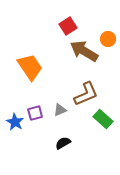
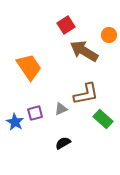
red square: moved 2 px left, 1 px up
orange circle: moved 1 px right, 4 px up
orange trapezoid: moved 1 px left
brown L-shape: rotated 12 degrees clockwise
gray triangle: moved 1 px right, 1 px up
